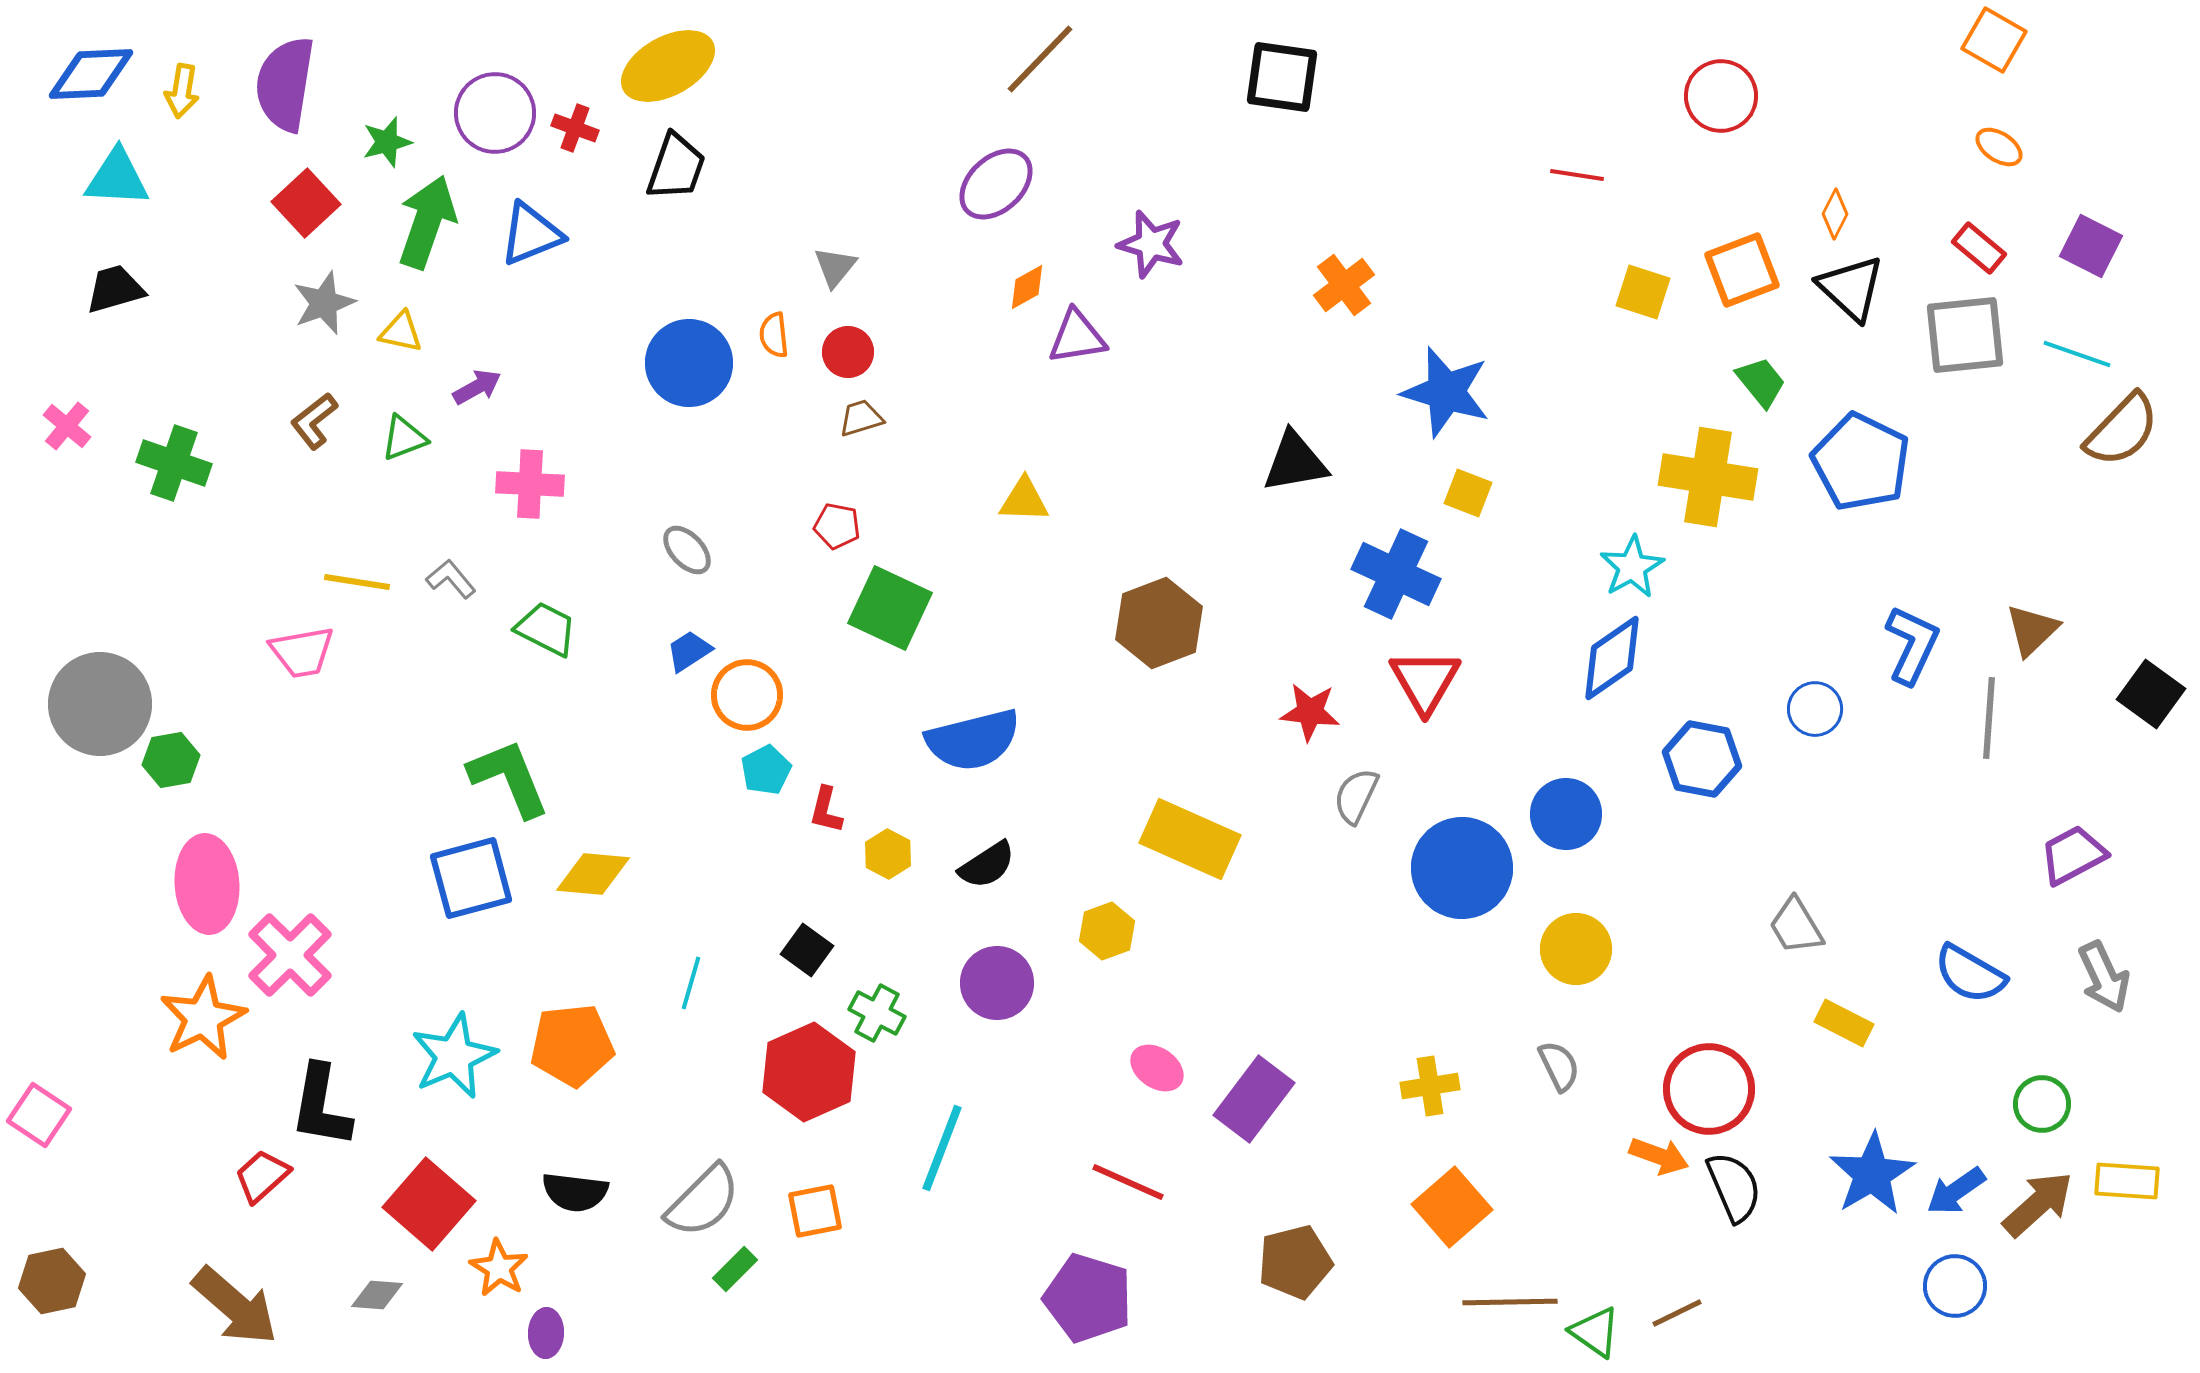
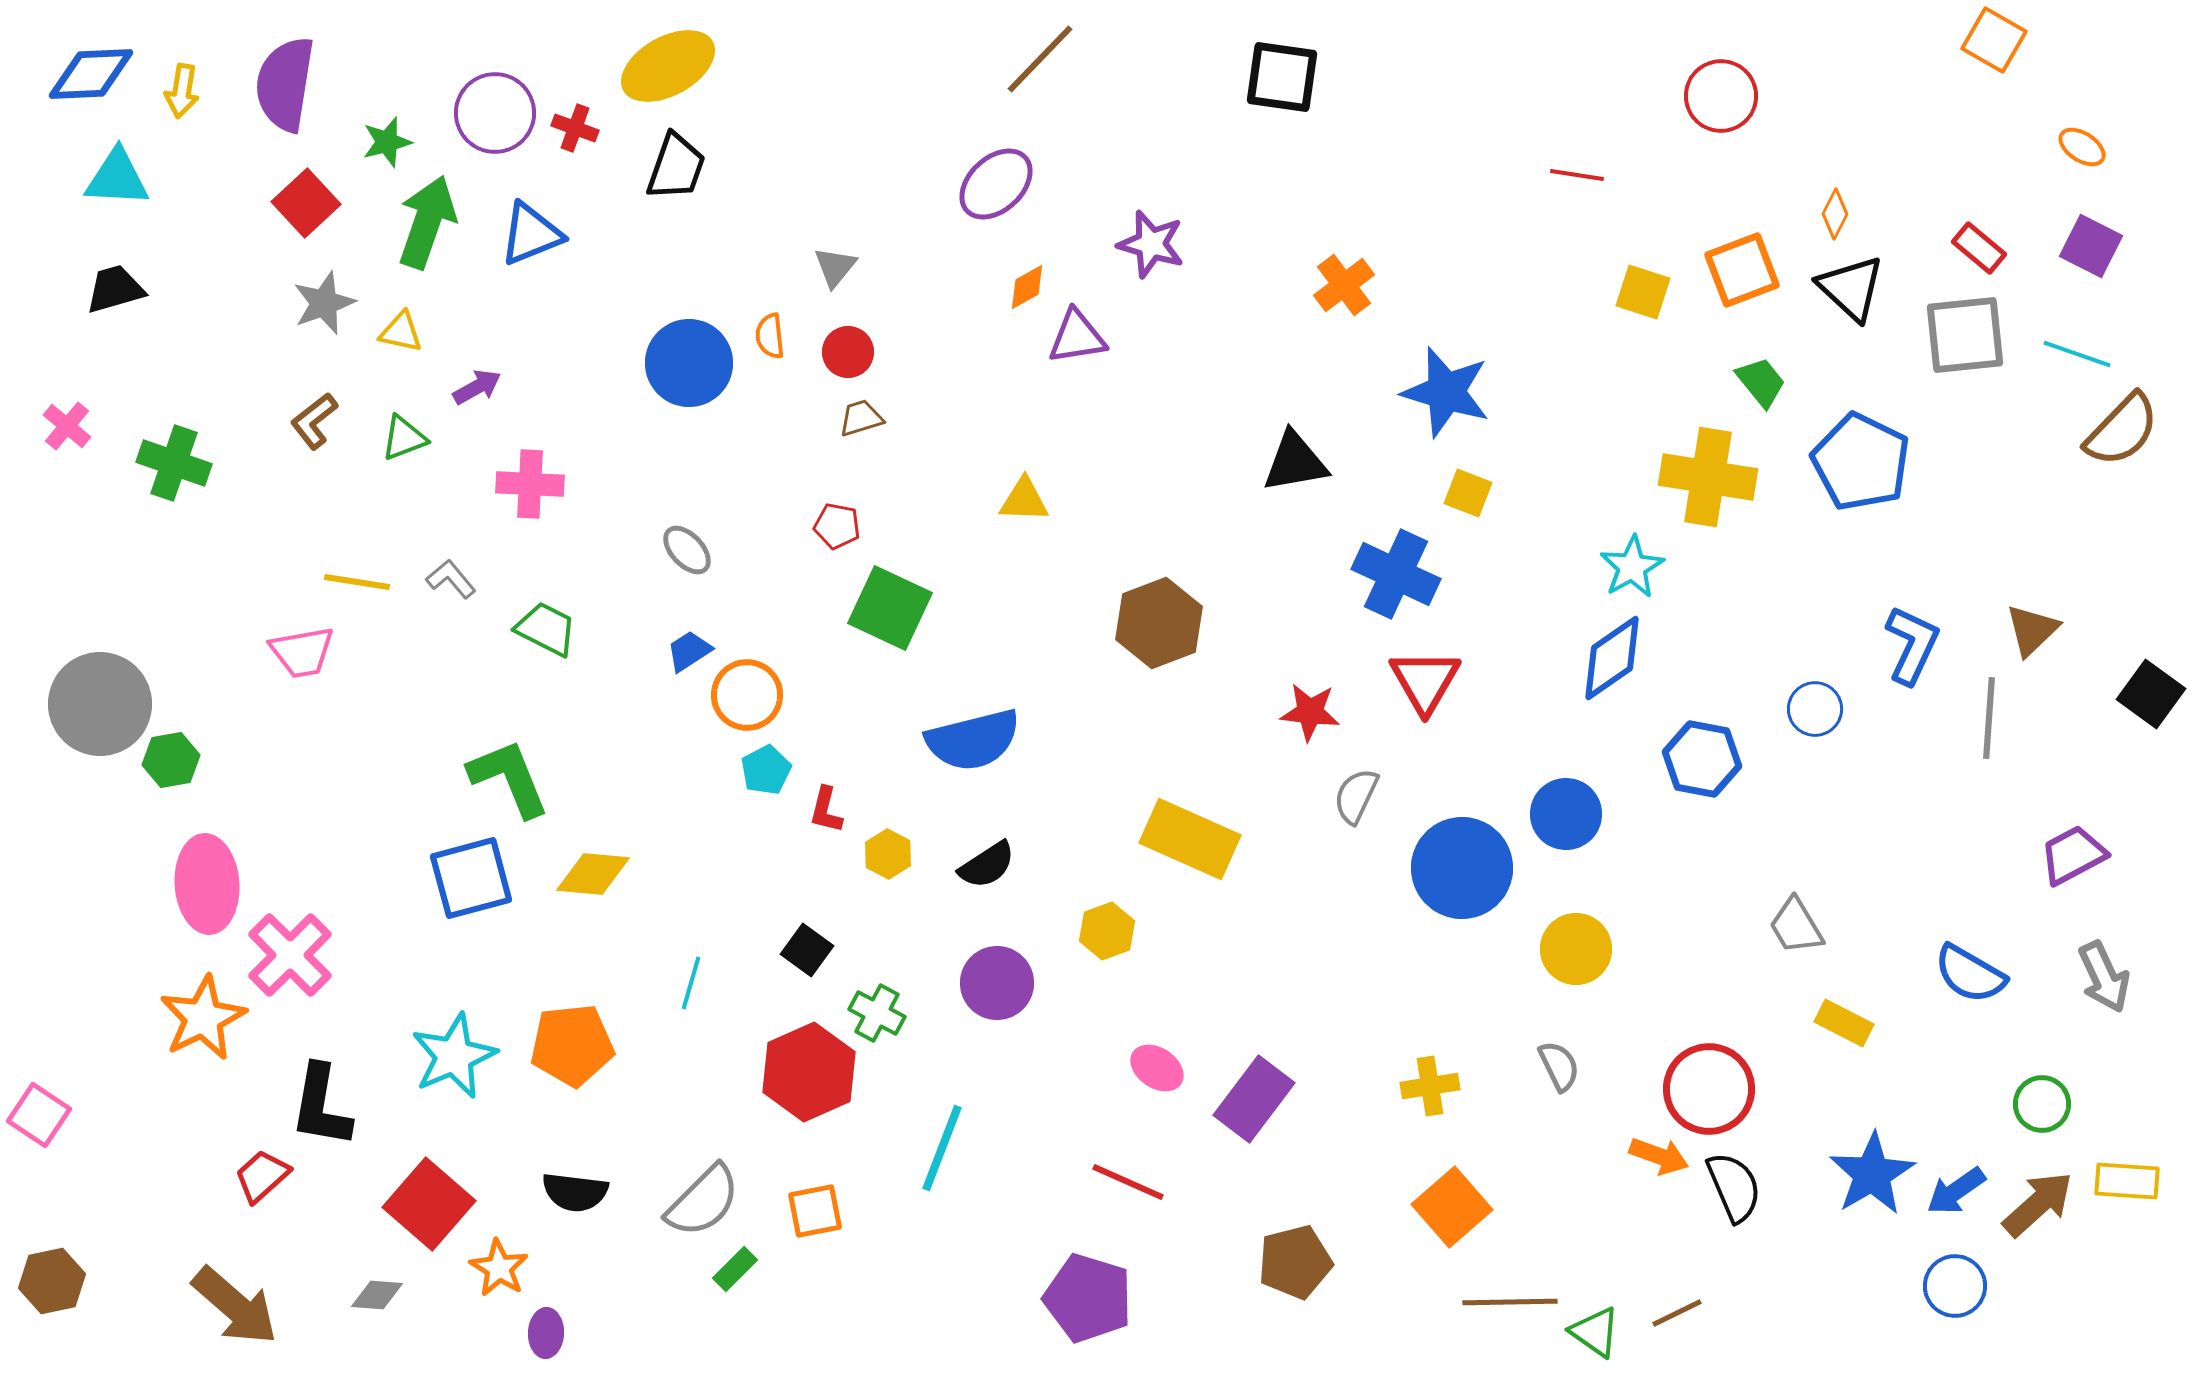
orange ellipse at (1999, 147): moved 83 px right
orange semicircle at (774, 335): moved 4 px left, 1 px down
